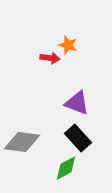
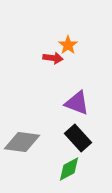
orange star: rotated 18 degrees clockwise
red arrow: moved 3 px right
green diamond: moved 3 px right, 1 px down
